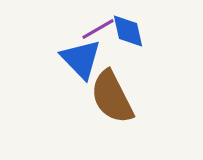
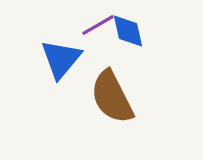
purple line: moved 4 px up
blue triangle: moved 20 px left; rotated 24 degrees clockwise
